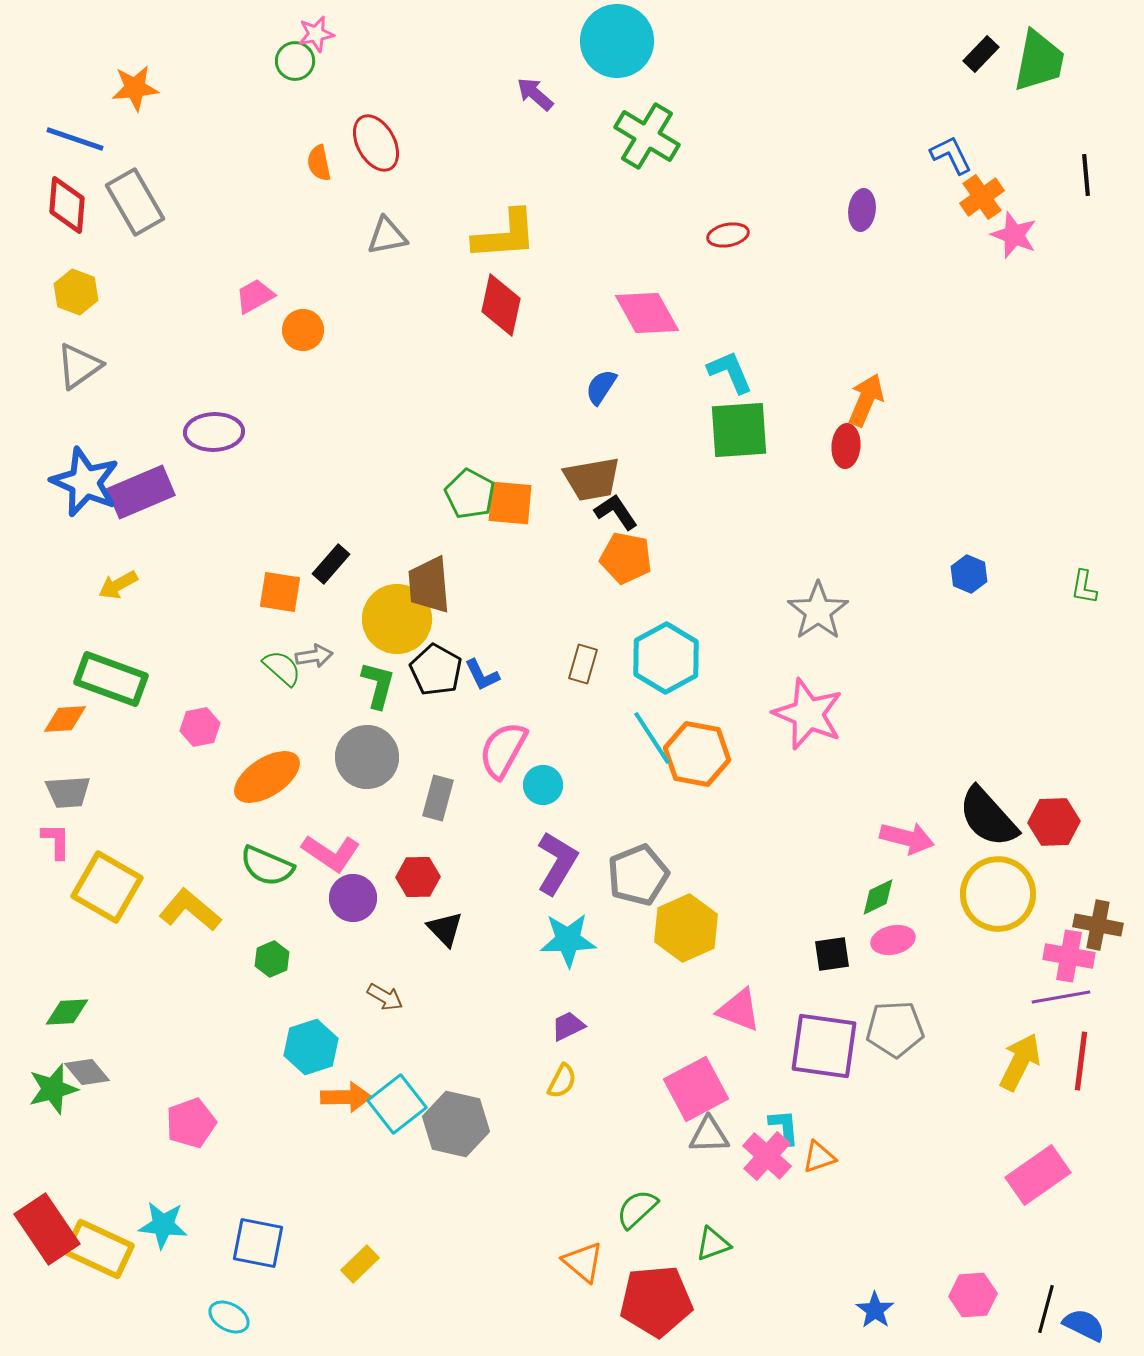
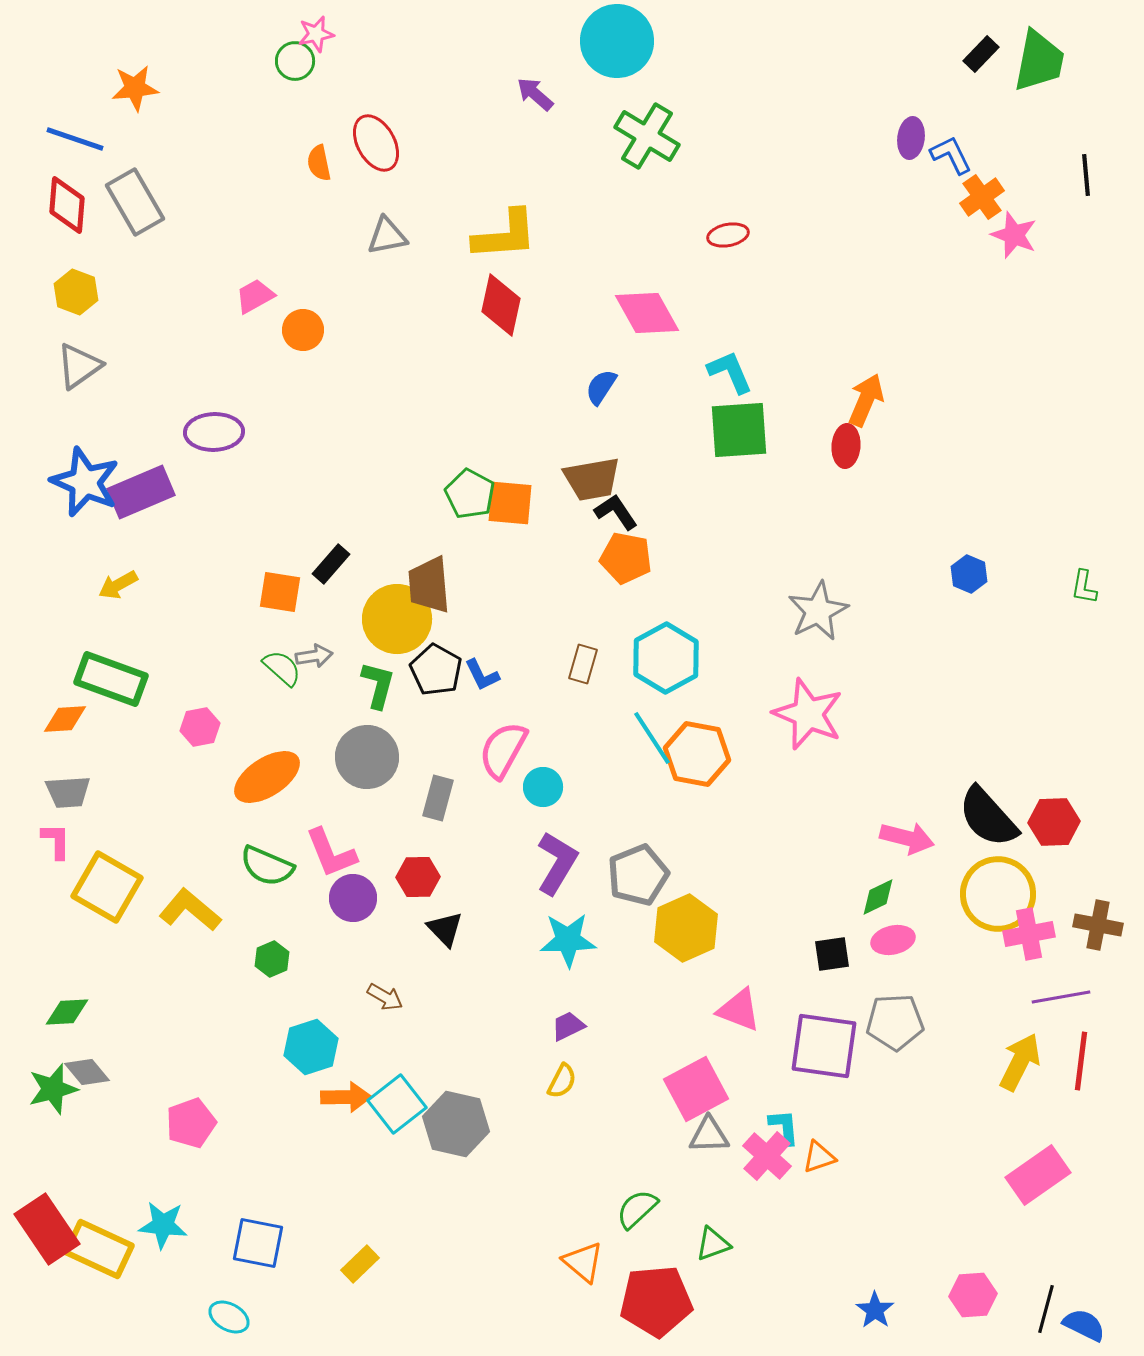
purple ellipse at (862, 210): moved 49 px right, 72 px up
gray star at (818, 611): rotated 8 degrees clockwise
cyan circle at (543, 785): moved 2 px down
pink L-shape at (331, 853): rotated 34 degrees clockwise
pink cross at (1069, 956): moved 40 px left, 22 px up; rotated 21 degrees counterclockwise
gray pentagon at (895, 1029): moved 7 px up
